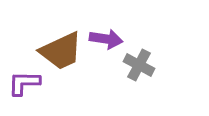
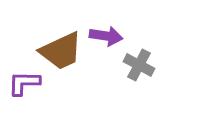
purple arrow: moved 3 px up
